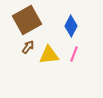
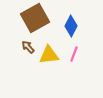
brown square: moved 8 px right, 2 px up
brown arrow: rotated 80 degrees counterclockwise
